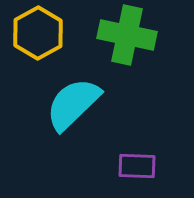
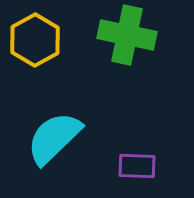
yellow hexagon: moved 3 px left, 7 px down
cyan semicircle: moved 19 px left, 34 px down
